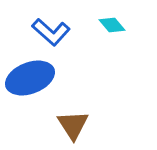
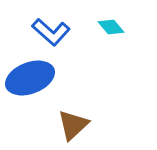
cyan diamond: moved 1 px left, 2 px down
brown triangle: rotated 20 degrees clockwise
